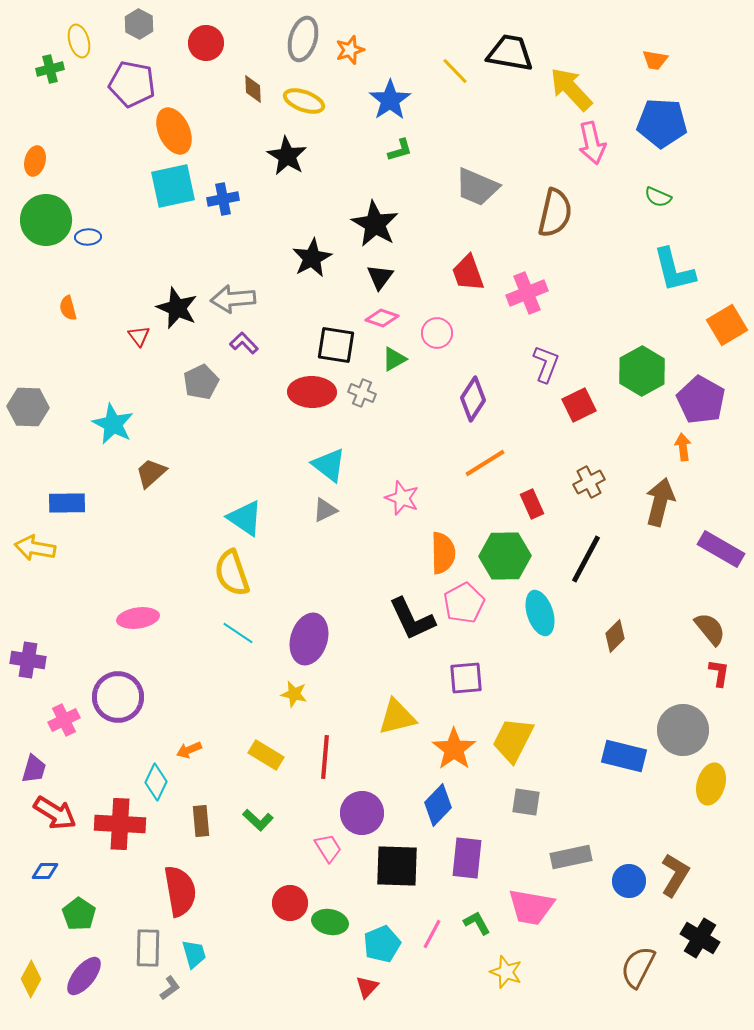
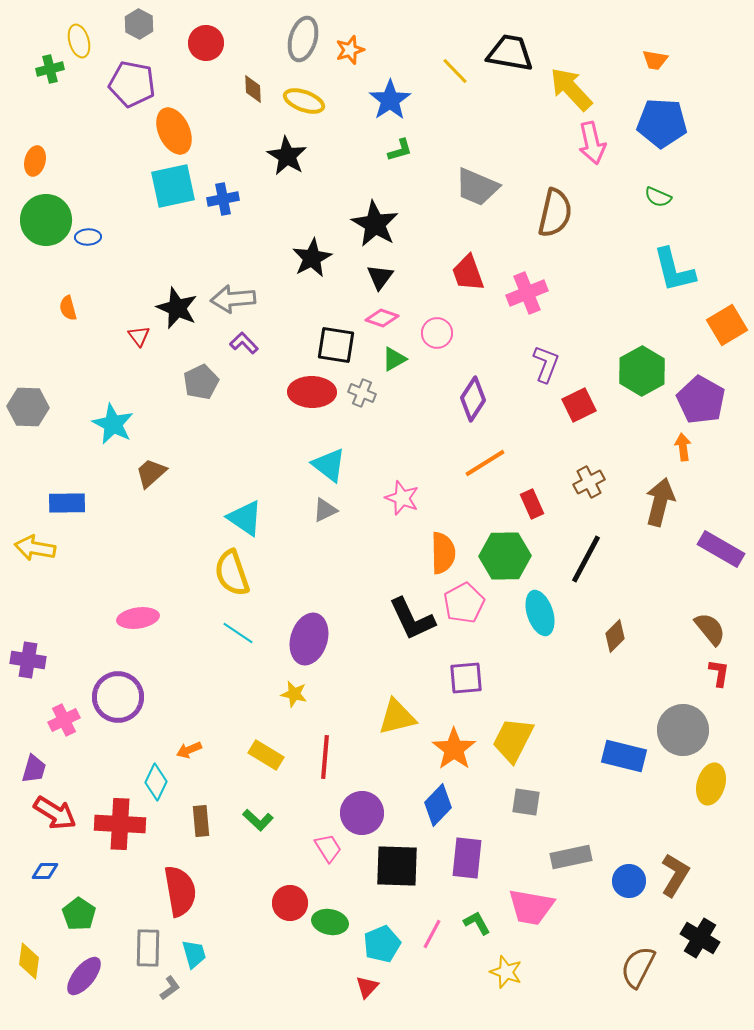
yellow diamond at (31, 979): moved 2 px left, 18 px up; rotated 21 degrees counterclockwise
